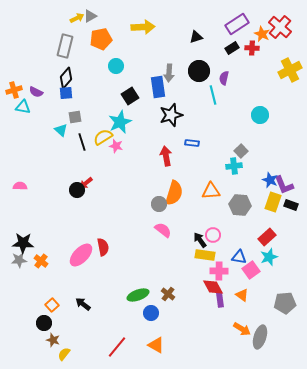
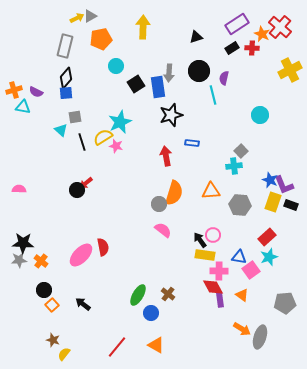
yellow arrow at (143, 27): rotated 85 degrees counterclockwise
black square at (130, 96): moved 6 px right, 12 px up
pink semicircle at (20, 186): moved 1 px left, 3 px down
green ellipse at (138, 295): rotated 40 degrees counterclockwise
black circle at (44, 323): moved 33 px up
